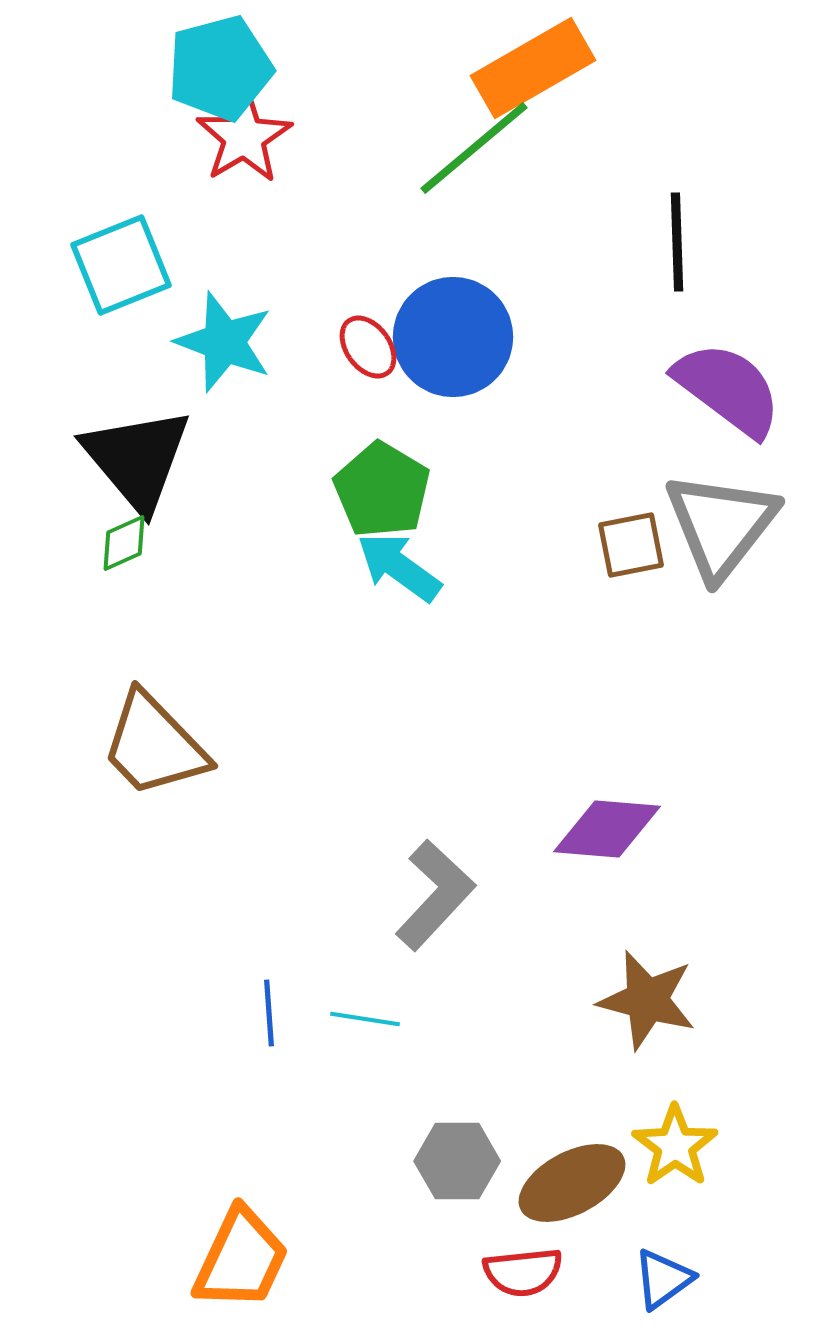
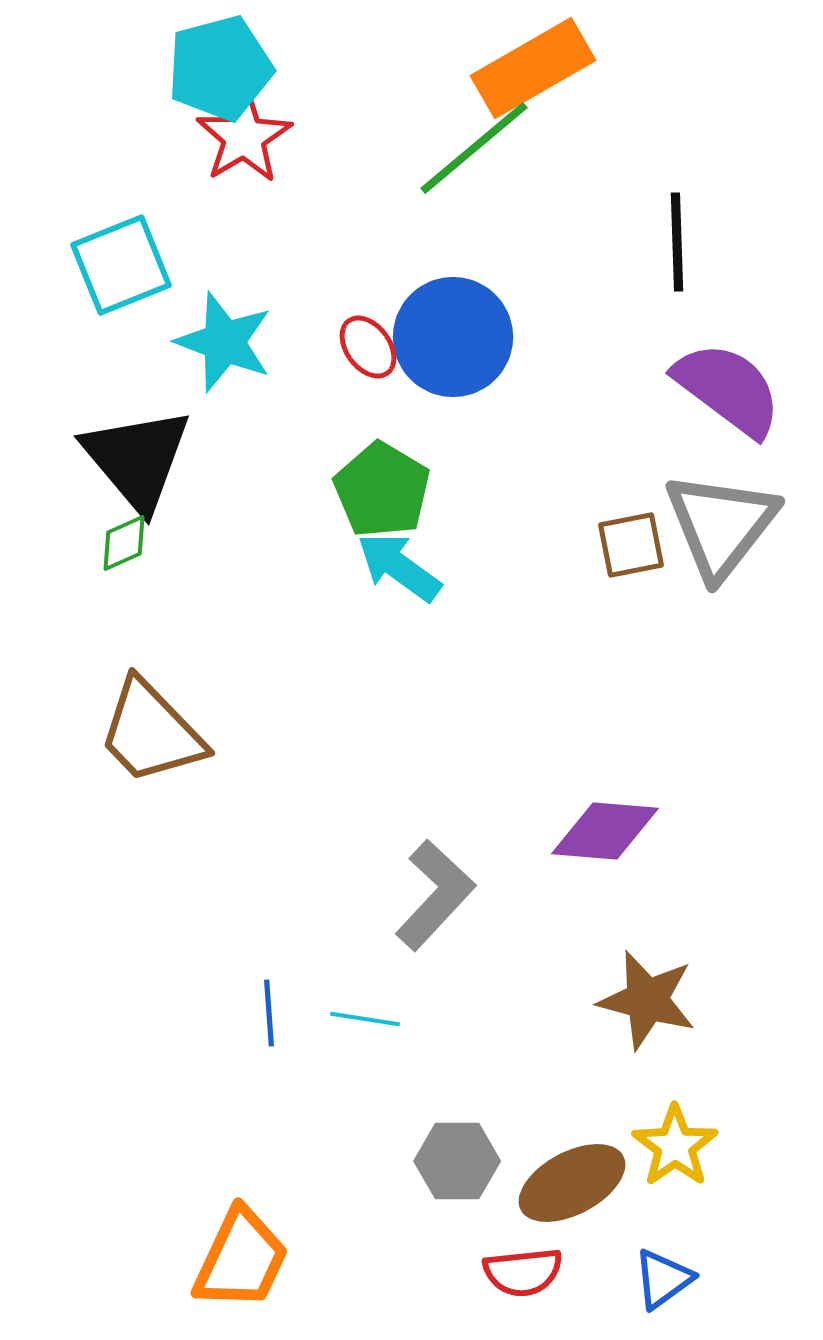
brown trapezoid: moved 3 px left, 13 px up
purple diamond: moved 2 px left, 2 px down
